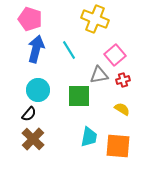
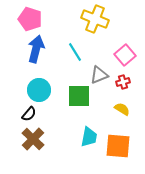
cyan line: moved 6 px right, 2 px down
pink square: moved 10 px right
gray triangle: rotated 12 degrees counterclockwise
red cross: moved 2 px down
cyan circle: moved 1 px right
